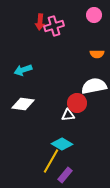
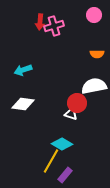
white triangle: moved 3 px right, 1 px up; rotated 24 degrees clockwise
